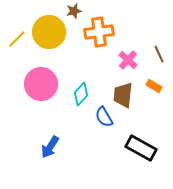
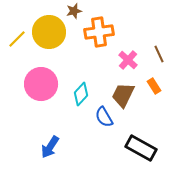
orange rectangle: rotated 28 degrees clockwise
brown trapezoid: rotated 20 degrees clockwise
